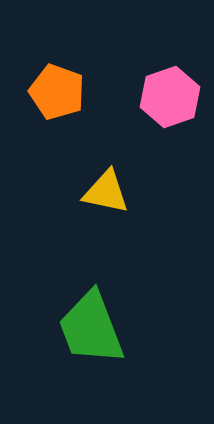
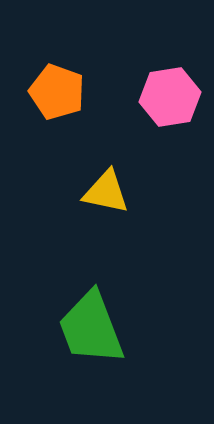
pink hexagon: rotated 10 degrees clockwise
